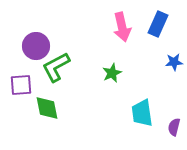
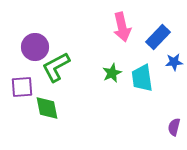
blue rectangle: moved 13 px down; rotated 20 degrees clockwise
purple circle: moved 1 px left, 1 px down
purple square: moved 1 px right, 2 px down
cyan trapezoid: moved 35 px up
